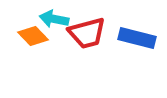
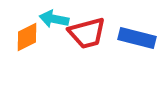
orange diamond: moved 6 px left, 1 px down; rotated 72 degrees counterclockwise
